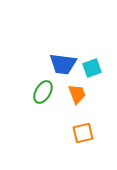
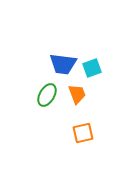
green ellipse: moved 4 px right, 3 px down
